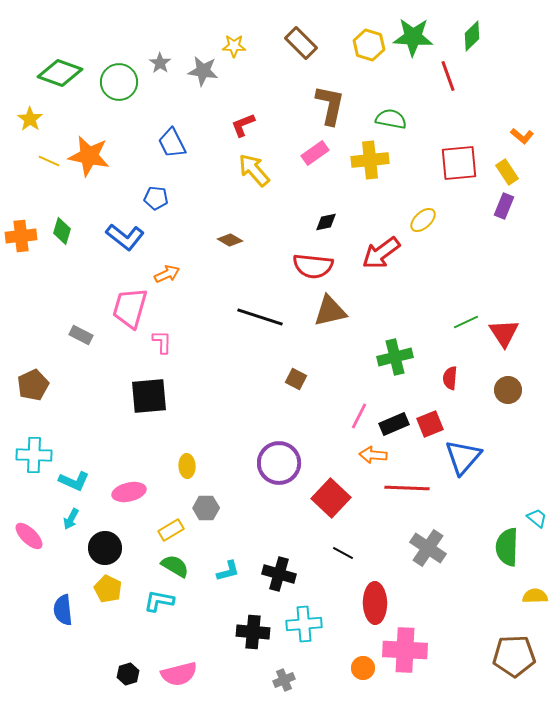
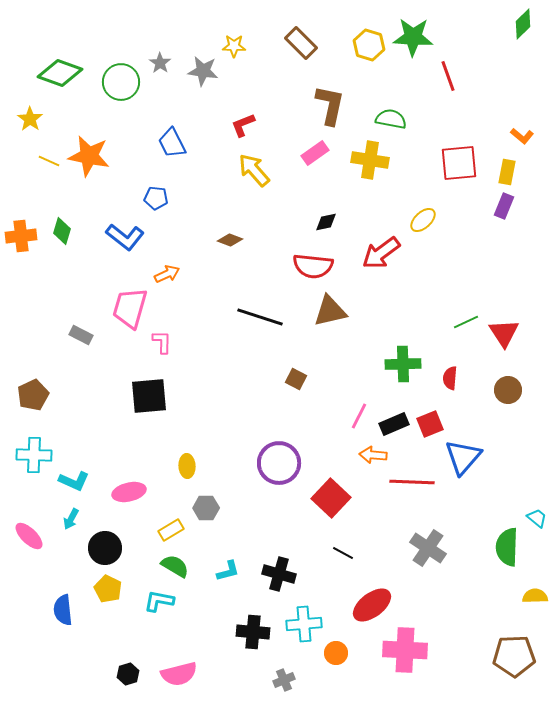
green diamond at (472, 36): moved 51 px right, 12 px up
green circle at (119, 82): moved 2 px right
yellow cross at (370, 160): rotated 15 degrees clockwise
yellow rectangle at (507, 172): rotated 45 degrees clockwise
brown diamond at (230, 240): rotated 10 degrees counterclockwise
green cross at (395, 357): moved 8 px right, 7 px down; rotated 12 degrees clockwise
brown pentagon at (33, 385): moved 10 px down
red line at (407, 488): moved 5 px right, 6 px up
red ellipse at (375, 603): moved 3 px left, 2 px down; rotated 54 degrees clockwise
orange circle at (363, 668): moved 27 px left, 15 px up
